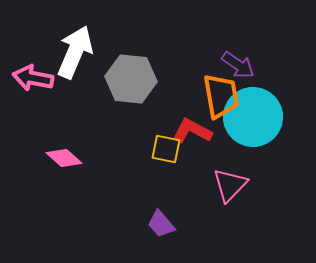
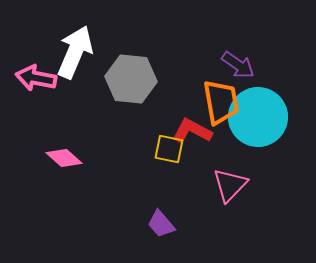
pink arrow: moved 3 px right
orange trapezoid: moved 6 px down
cyan circle: moved 5 px right
yellow square: moved 3 px right
